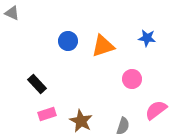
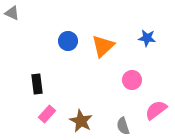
orange triangle: rotated 25 degrees counterclockwise
pink circle: moved 1 px down
black rectangle: rotated 36 degrees clockwise
pink rectangle: rotated 30 degrees counterclockwise
gray semicircle: rotated 144 degrees clockwise
